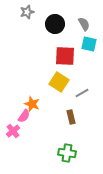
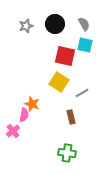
gray star: moved 1 px left, 14 px down
cyan square: moved 4 px left, 1 px down
red square: rotated 10 degrees clockwise
pink semicircle: moved 1 px up; rotated 24 degrees counterclockwise
